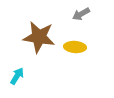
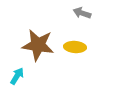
gray arrow: moved 1 px right, 1 px up; rotated 48 degrees clockwise
brown star: moved 1 px left, 8 px down
